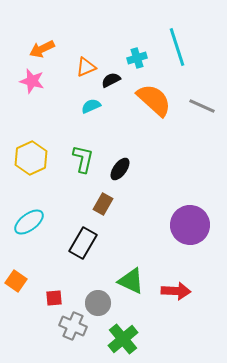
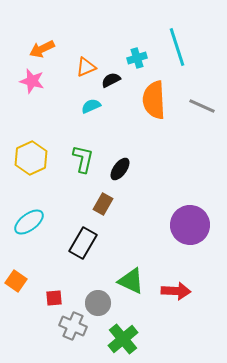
orange semicircle: rotated 135 degrees counterclockwise
